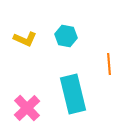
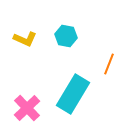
orange line: rotated 25 degrees clockwise
cyan rectangle: rotated 45 degrees clockwise
